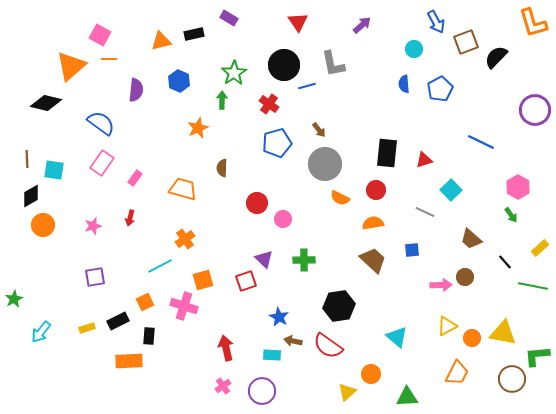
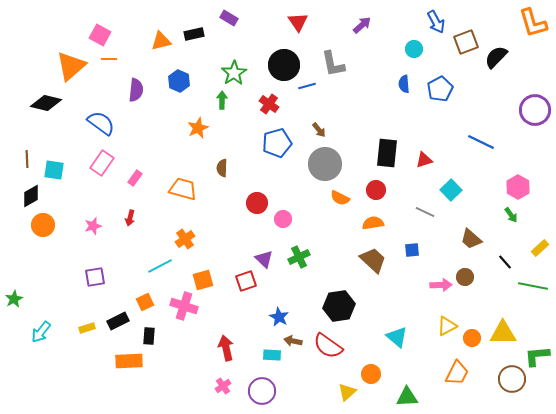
green cross at (304, 260): moved 5 px left, 3 px up; rotated 25 degrees counterclockwise
yellow triangle at (503, 333): rotated 12 degrees counterclockwise
